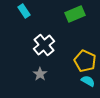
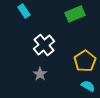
yellow pentagon: rotated 15 degrees clockwise
cyan semicircle: moved 5 px down
